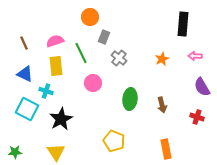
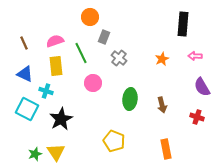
green star: moved 20 px right, 2 px down; rotated 16 degrees counterclockwise
